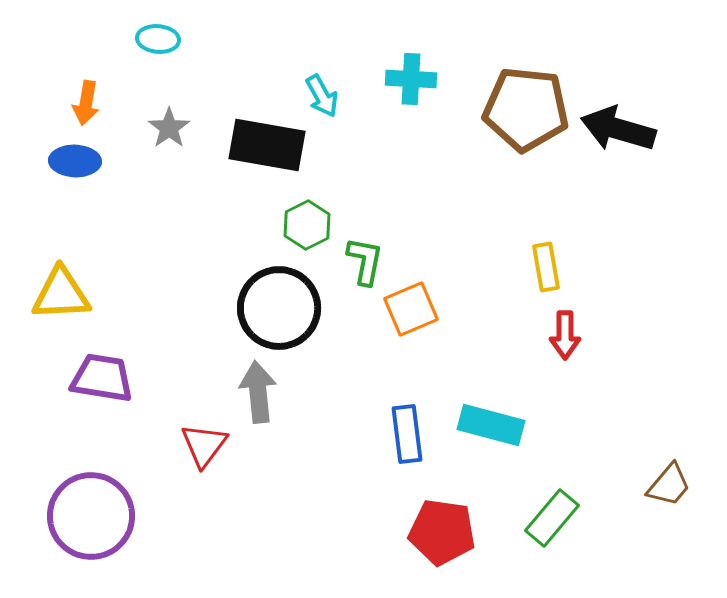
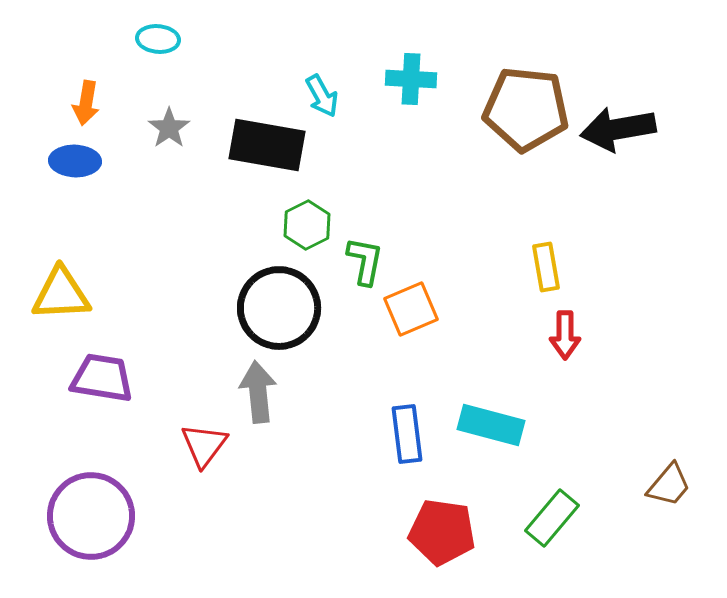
black arrow: rotated 26 degrees counterclockwise
